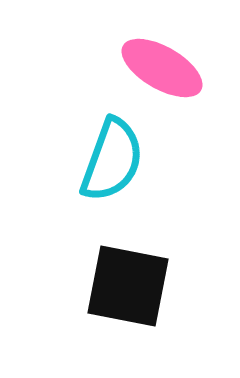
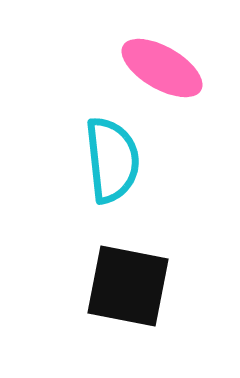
cyan semicircle: rotated 26 degrees counterclockwise
